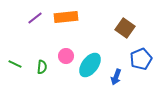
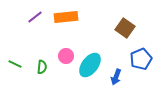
purple line: moved 1 px up
